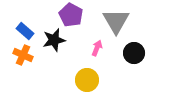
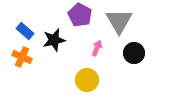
purple pentagon: moved 9 px right
gray triangle: moved 3 px right
orange cross: moved 1 px left, 2 px down
